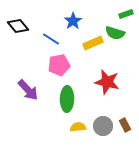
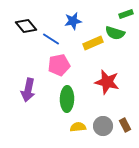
blue star: rotated 24 degrees clockwise
black diamond: moved 8 px right
purple arrow: rotated 55 degrees clockwise
